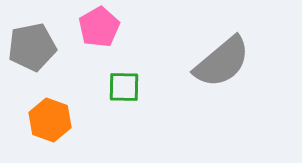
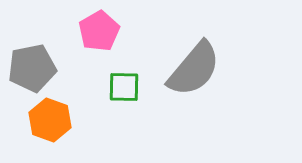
pink pentagon: moved 4 px down
gray pentagon: moved 21 px down
gray semicircle: moved 28 px left, 7 px down; rotated 10 degrees counterclockwise
